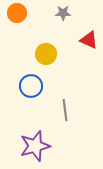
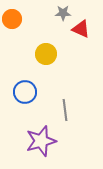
orange circle: moved 5 px left, 6 px down
red triangle: moved 8 px left, 11 px up
blue circle: moved 6 px left, 6 px down
purple star: moved 6 px right, 5 px up
